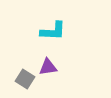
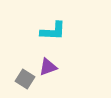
purple triangle: rotated 12 degrees counterclockwise
